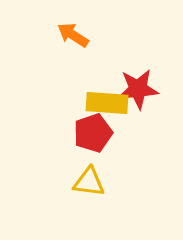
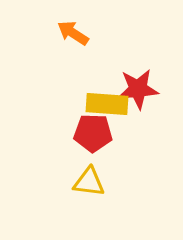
orange arrow: moved 2 px up
yellow rectangle: moved 1 px down
red pentagon: rotated 21 degrees clockwise
